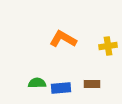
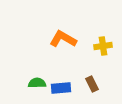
yellow cross: moved 5 px left
brown rectangle: rotated 63 degrees clockwise
